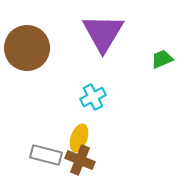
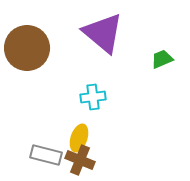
purple triangle: rotated 21 degrees counterclockwise
cyan cross: rotated 20 degrees clockwise
